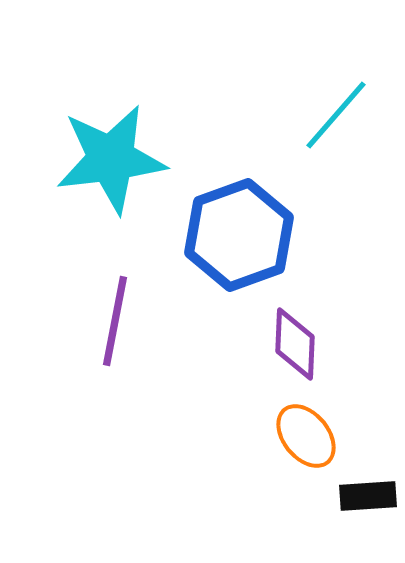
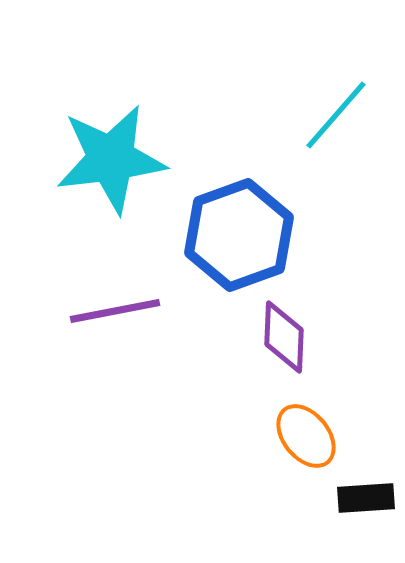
purple line: moved 10 px up; rotated 68 degrees clockwise
purple diamond: moved 11 px left, 7 px up
black rectangle: moved 2 px left, 2 px down
